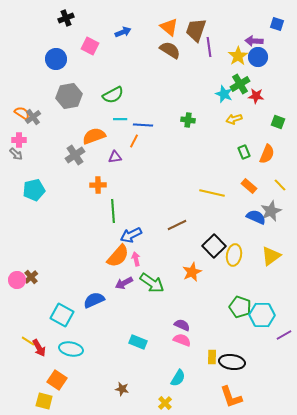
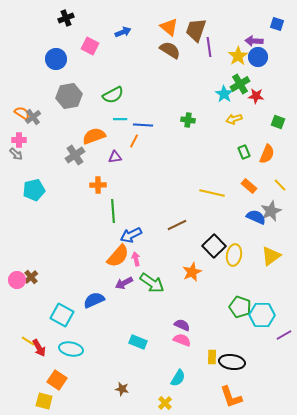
cyan star at (224, 94): rotated 12 degrees clockwise
